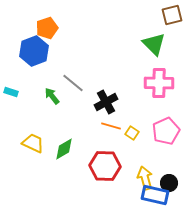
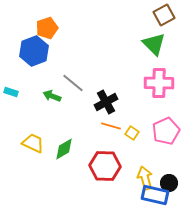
brown square: moved 8 px left; rotated 15 degrees counterclockwise
green arrow: rotated 30 degrees counterclockwise
